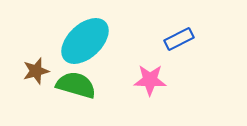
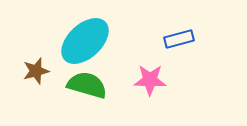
blue rectangle: rotated 12 degrees clockwise
green semicircle: moved 11 px right
